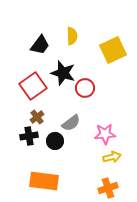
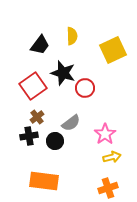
pink star: rotated 30 degrees counterclockwise
